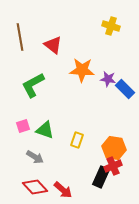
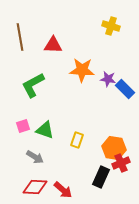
red triangle: rotated 36 degrees counterclockwise
red cross: moved 8 px right, 3 px up
red diamond: rotated 45 degrees counterclockwise
